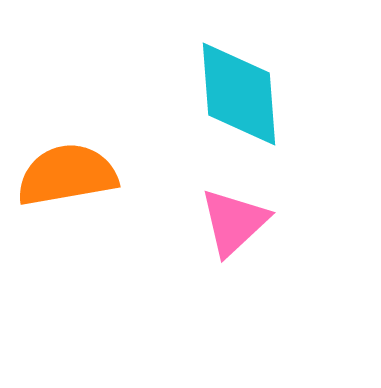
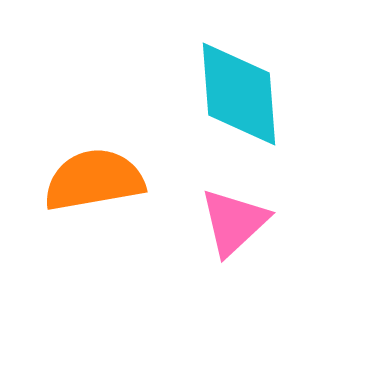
orange semicircle: moved 27 px right, 5 px down
